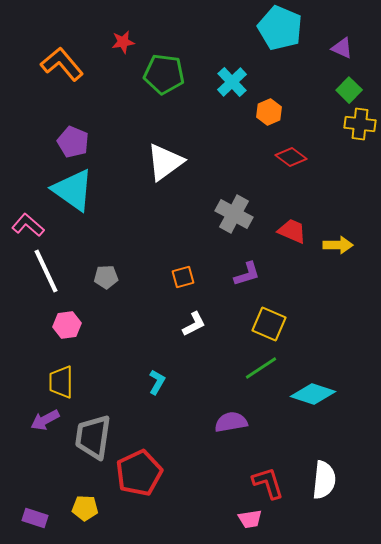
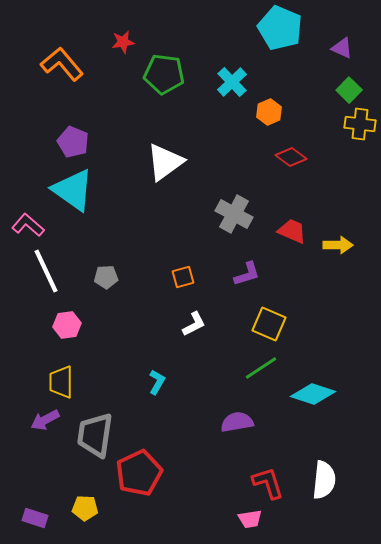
purple semicircle: moved 6 px right
gray trapezoid: moved 2 px right, 2 px up
